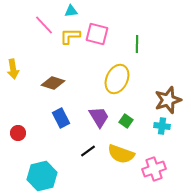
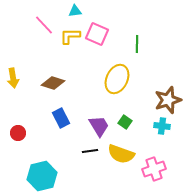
cyan triangle: moved 4 px right
pink square: rotated 10 degrees clockwise
yellow arrow: moved 9 px down
purple trapezoid: moved 9 px down
green square: moved 1 px left, 1 px down
black line: moved 2 px right; rotated 28 degrees clockwise
